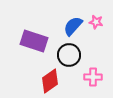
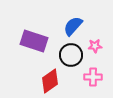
pink star: moved 1 px left, 24 px down; rotated 16 degrees counterclockwise
black circle: moved 2 px right
